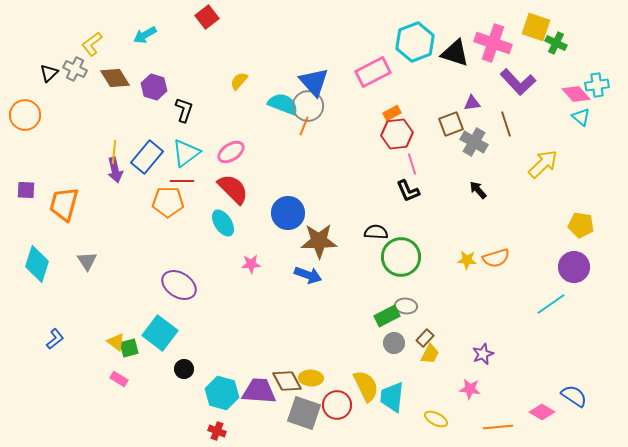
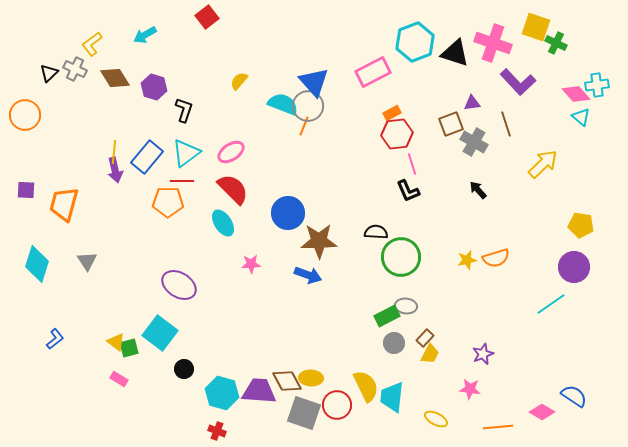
yellow star at (467, 260): rotated 18 degrees counterclockwise
